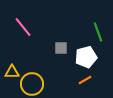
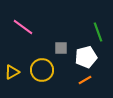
pink line: rotated 15 degrees counterclockwise
yellow triangle: rotated 28 degrees counterclockwise
yellow circle: moved 10 px right, 14 px up
